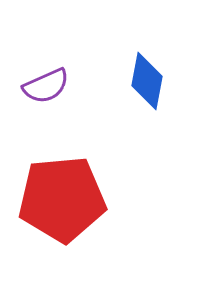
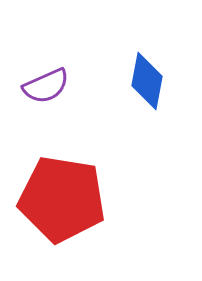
red pentagon: rotated 14 degrees clockwise
